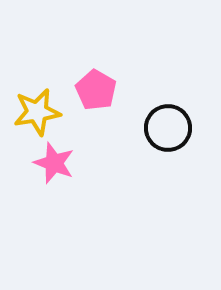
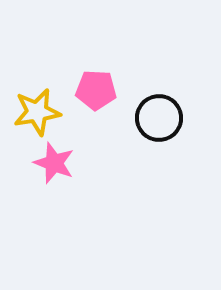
pink pentagon: rotated 27 degrees counterclockwise
black circle: moved 9 px left, 10 px up
